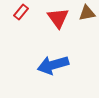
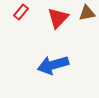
red triangle: rotated 20 degrees clockwise
